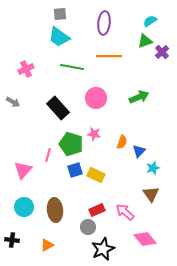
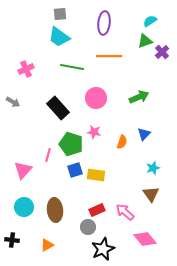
pink star: moved 2 px up
blue triangle: moved 5 px right, 17 px up
yellow rectangle: rotated 18 degrees counterclockwise
